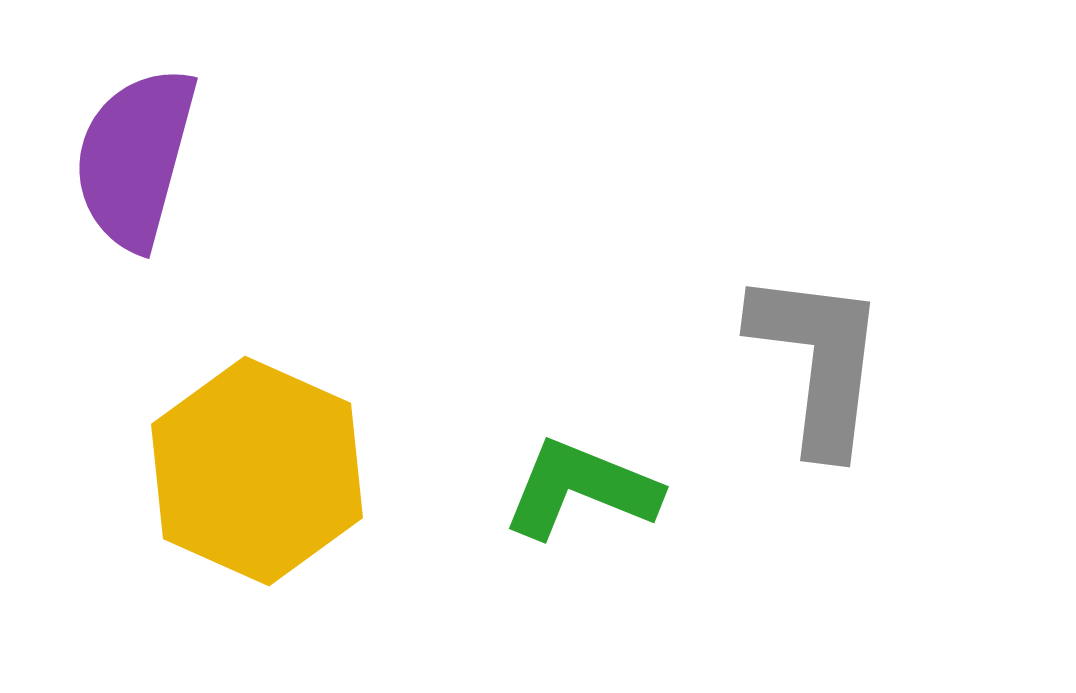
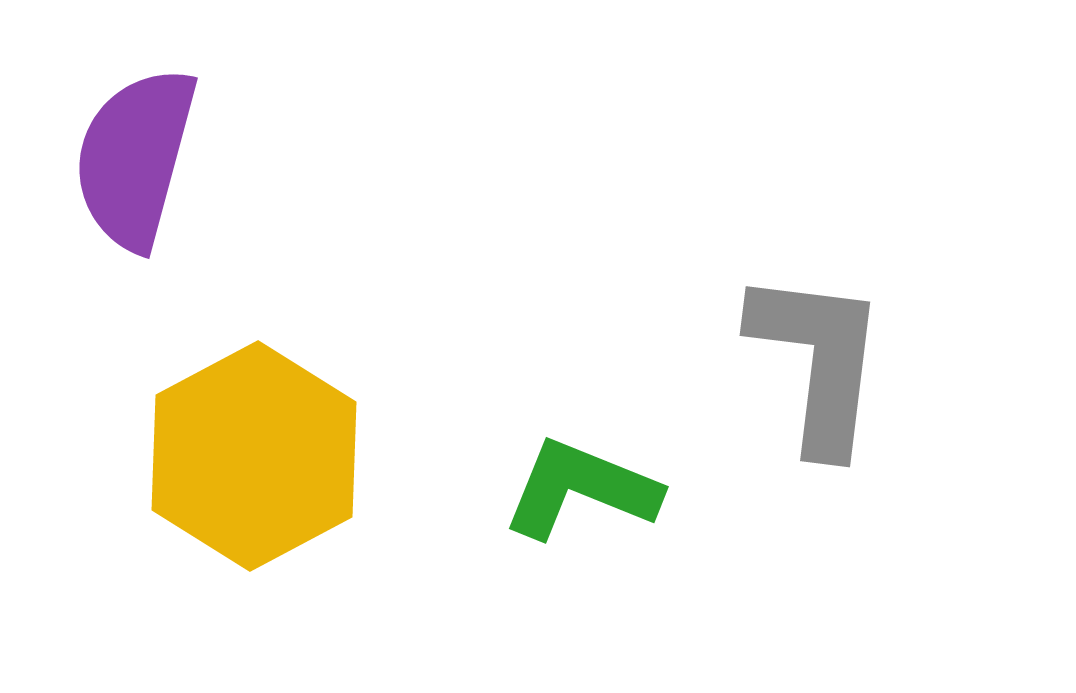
yellow hexagon: moved 3 px left, 15 px up; rotated 8 degrees clockwise
